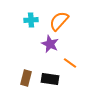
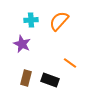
purple star: moved 28 px left
black rectangle: moved 1 px down; rotated 12 degrees clockwise
